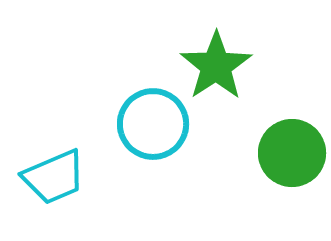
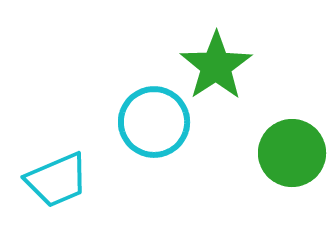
cyan circle: moved 1 px right, 2 px up
cyan trapezoid: moved 3 px right, 3 px down
